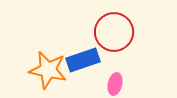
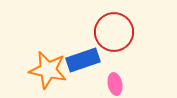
pink ellipse: rotated 25 degrees counterclockwise
